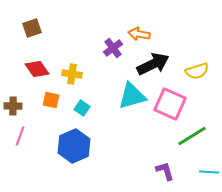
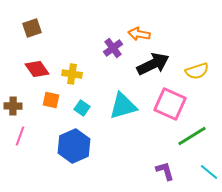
cyan triangle: moved 9 px left, 10 px down
cyan line: rotated 36 degrees clockwise
